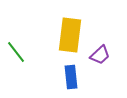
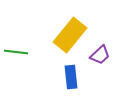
yellow rectangle: rotated 32 degrees clockwise
green line: rotated 45 degrees counterclockwise
